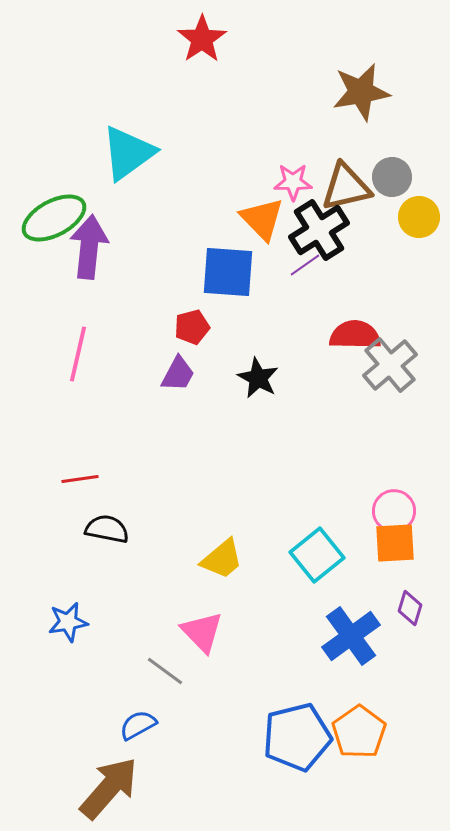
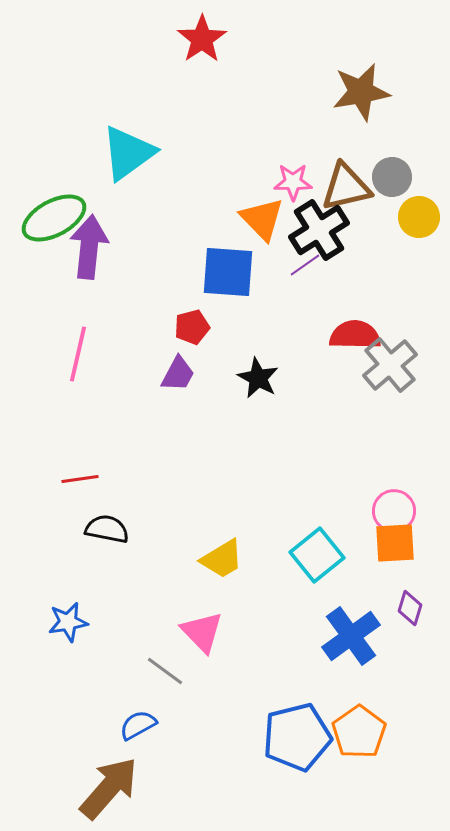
yellow trapezoid: rotated 9 degrees clockwise
